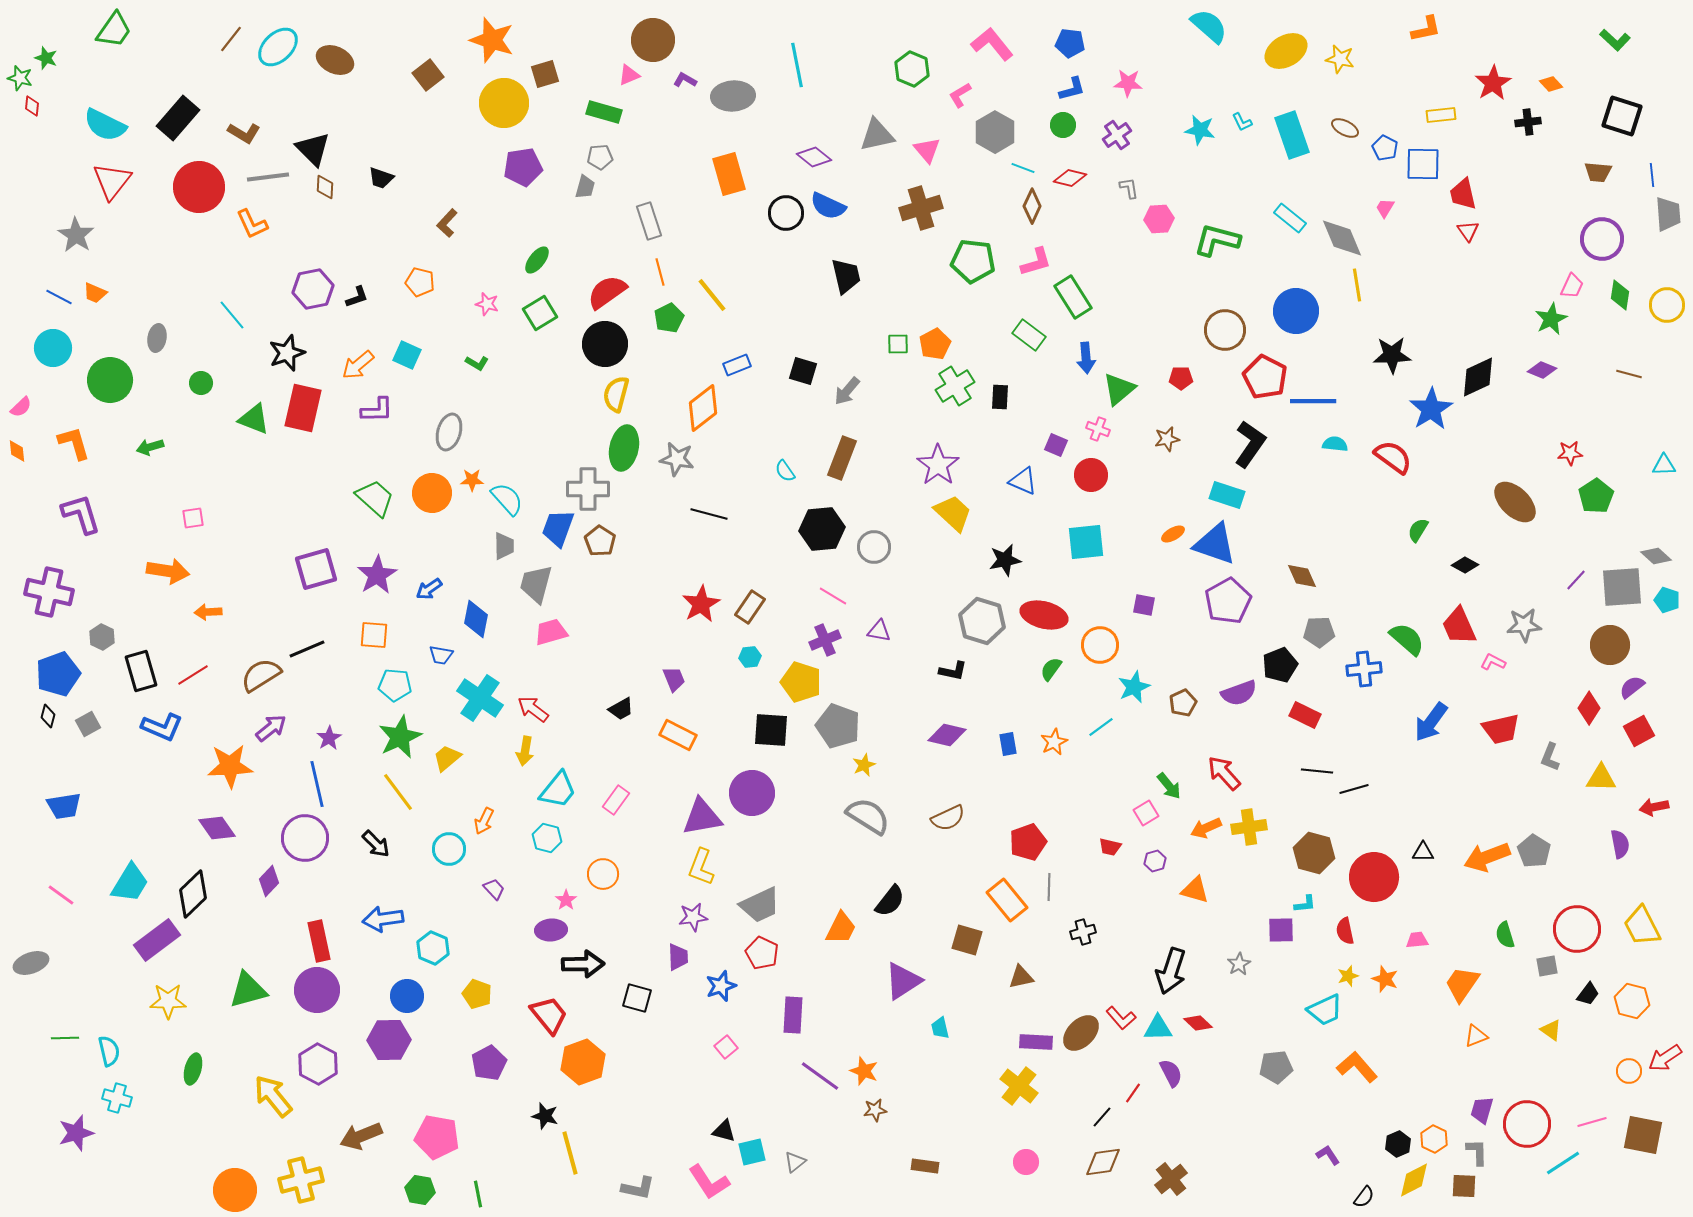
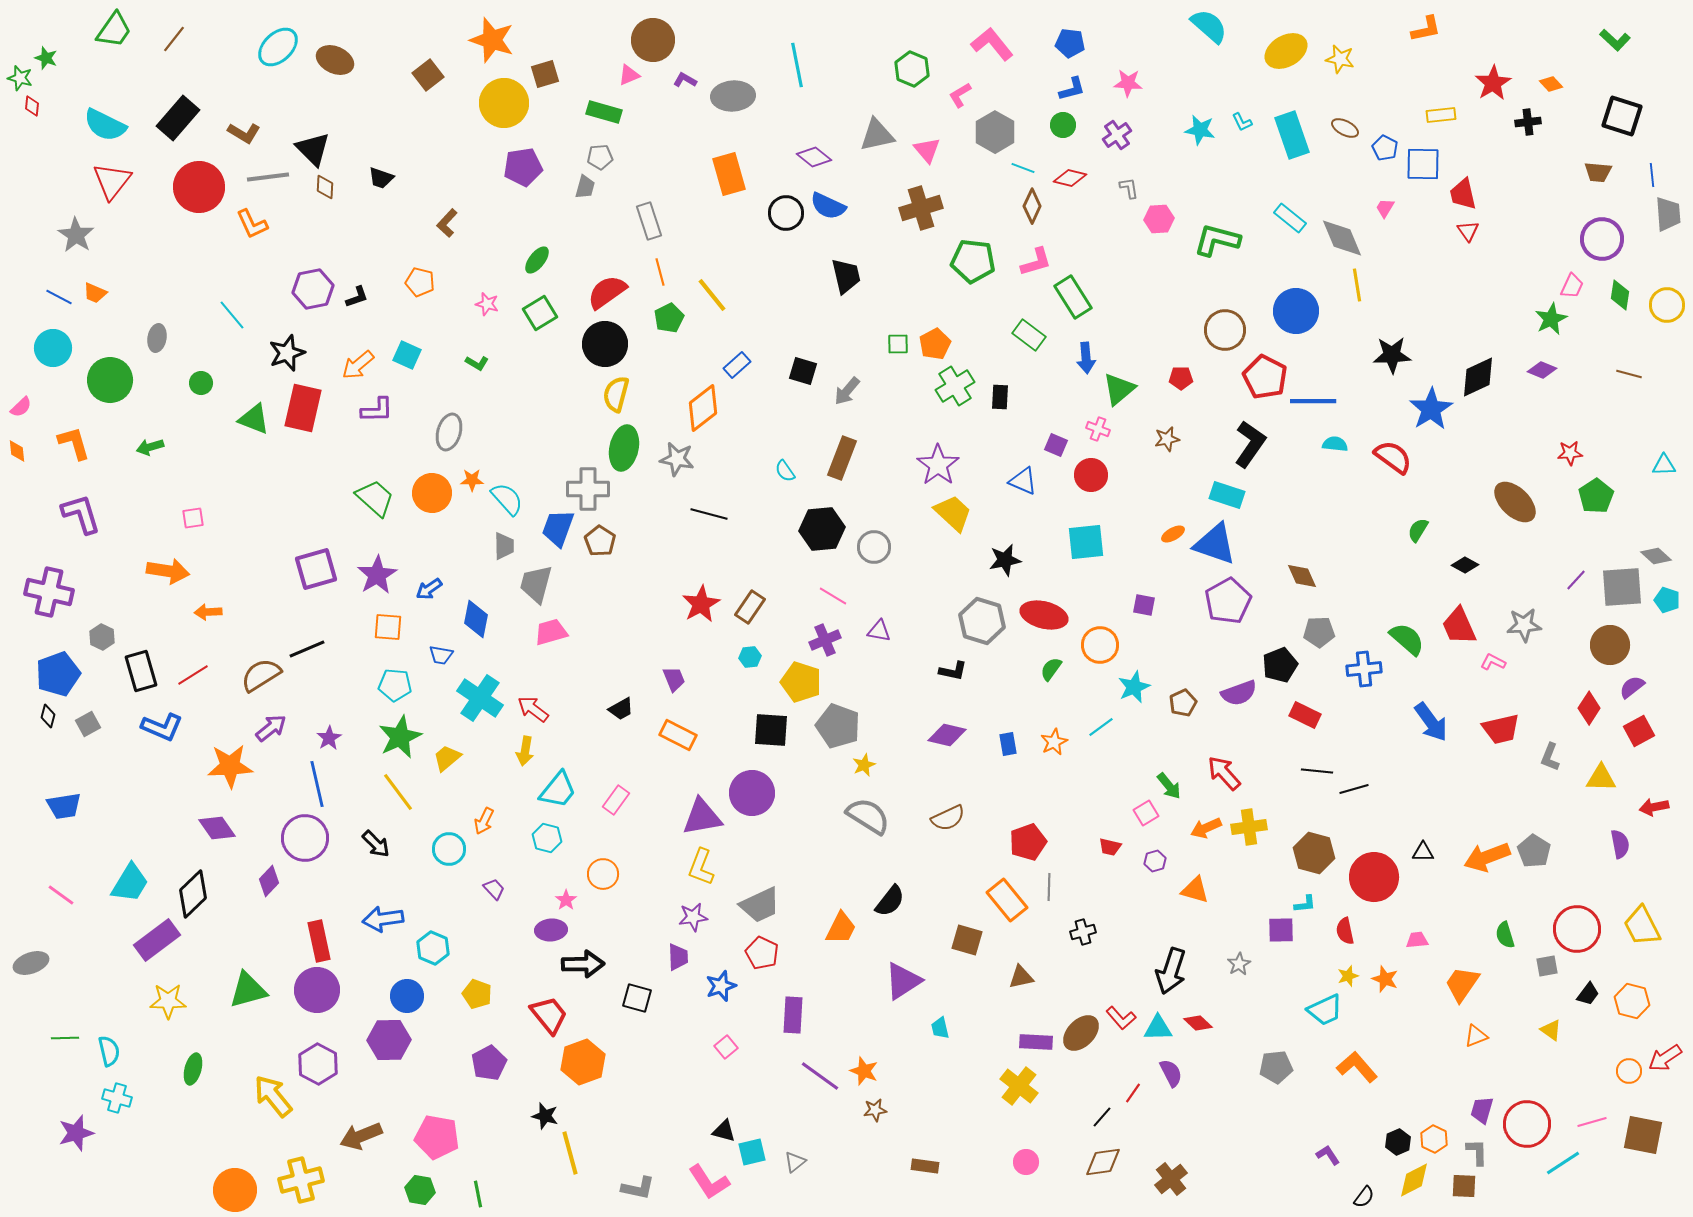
brown line at (231, 39): moved 57 px left
blue rectangle at (737, 365): rotated 20 degrees counterclockwise
orange square at (374, 635): moved 14 px right, 8 px up
blue arrow at (1431, 722): rotated 72 degrees counterclockwise
black hexagon at (1398, 1144): moved 2 px up
